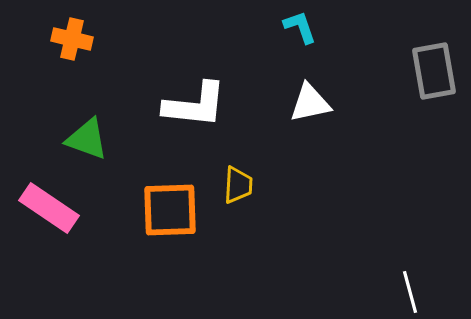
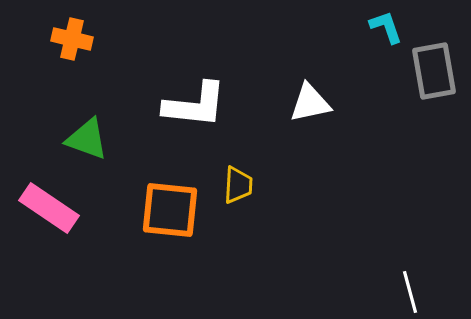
cyan L-shape: moved 86 px right
orange square: rotated 8 degrees clockwise
